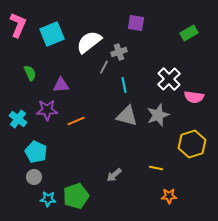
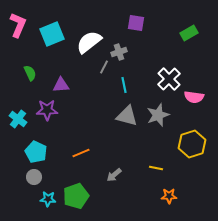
orange line: moved 5 px right, 32 px down
